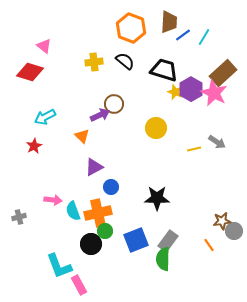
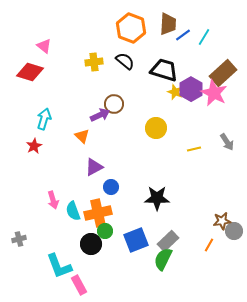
brown trapezoid: moved 1 px left, 2 px down
cyan arrow: moved 1 px left, 2 px down; rotated 135 degrees clockwise
gray arrow: moved 10 px right; rotated 24 degrees clockwise
pink arrow: rotated 66 degrees clockwise
gray cross: moved 22 px down
gray rectangle: rotated 10 degrees clockwise
orange line: rotated 64 degrees clockwise
green semicircle: rotated 25 degrees clockwise
